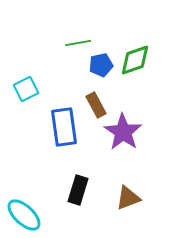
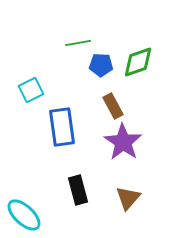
green diamond: moved 3 px right, 2 px down
blue pentagon: rotated 15 degrees clockwise
cyan square: moved 5 px right, 1 px down
brown rectangle: moved 17 px right, 1 px down
blue rectangle: moved 2 px left
purple star: moved 10 px down
black rectangle: rotated 32 degrees counterclockwise
brown triangle: rotated 28 degrees counterclockwise
